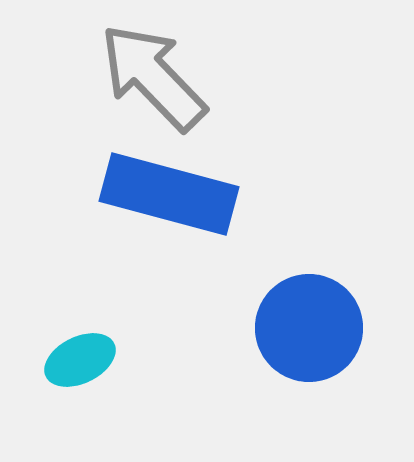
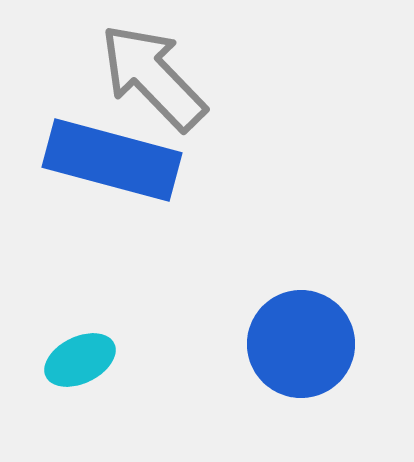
blue rectangle: moved 57 px left, 34 px up
blue circle: moved 8 px left, 16 px down
